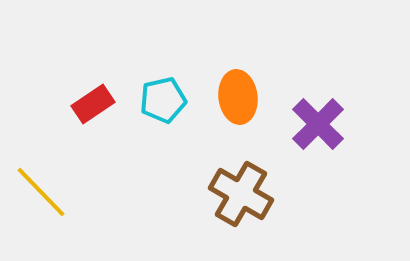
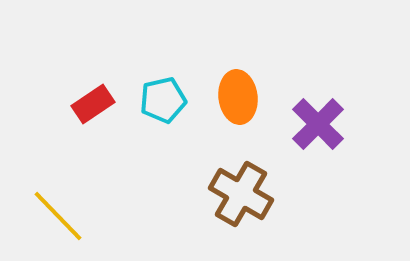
yellow line: moved 17 px right, 24 px down
